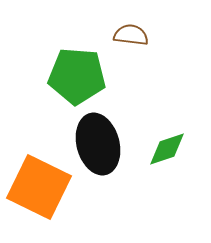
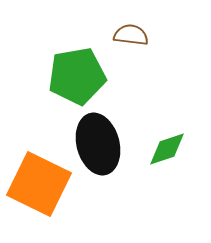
green pentagon: rotated 14 degrees counterclockwise
orange square: moved 3 px up
